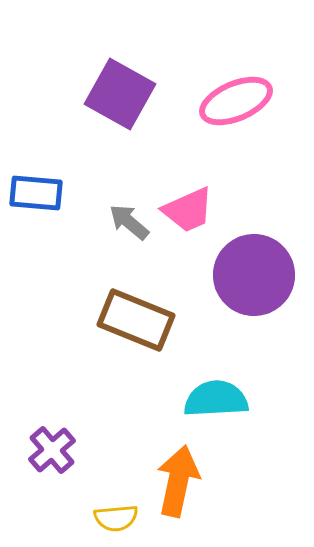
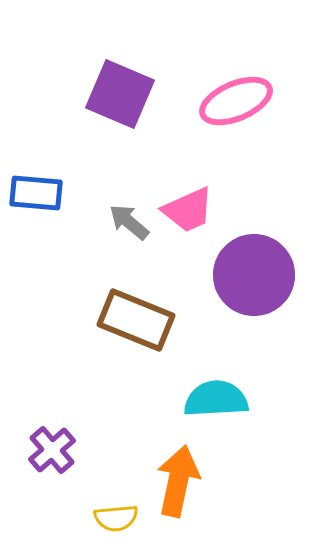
purple square: rotated 6 degrees counterclockwise
